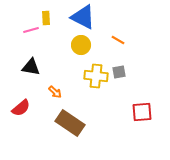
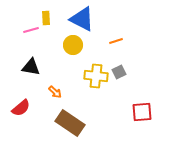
blue triangle: moved 1 px left, 2 px down
orange line: moved 2 px left, 1 px down; rotated 48 degrees counterclockwise
yellow circle: moved 8 px left
gray square: rotated 16 degrees counterclockwise
